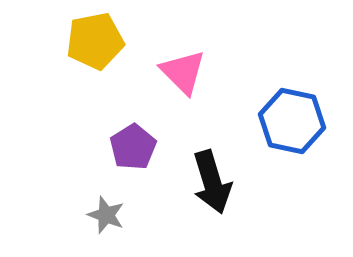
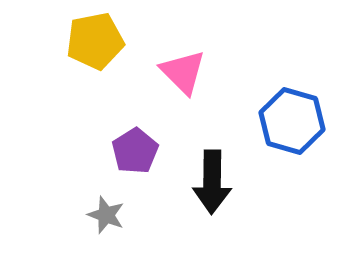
blue hexagon: rotated 4 degrees clockwise
purple pentagon: moved 2 px right, 4 px down
black arrow: rotated 18 degrees clockwise
